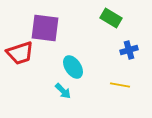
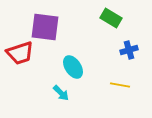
purple square: moved 1 px up
cyan arrow: moved 2 px left, 2 px down
